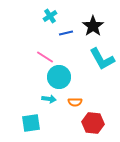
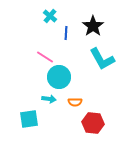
cyan cross: rotated 16 degrees counterclockwise
blue line: rotated 72 degrees counterclockwise
cyan square: moved 2 px left, 4 px up
